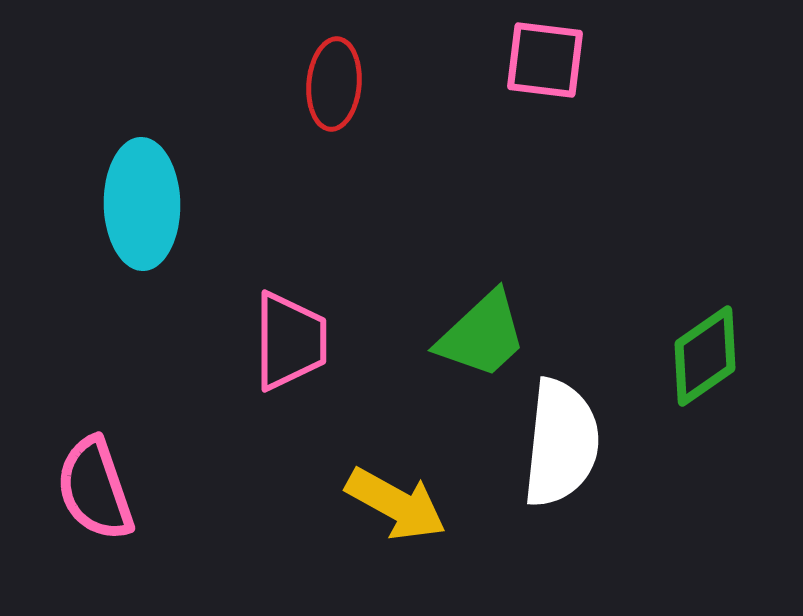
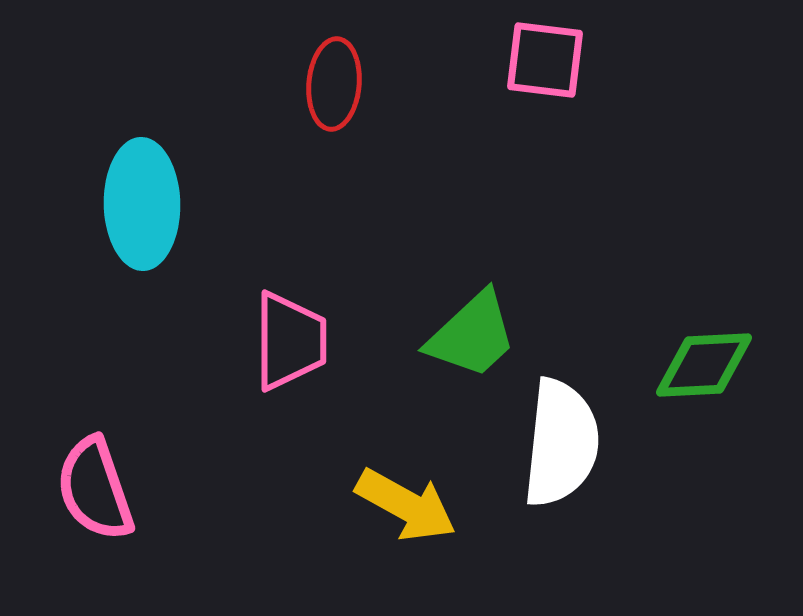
green trapezoid: moved 10 px left
green diamond: moved 1 px left, 9 px down; rotated 32 degrees clockwise
yellow arrow: moved 10 px right, 1 px down
